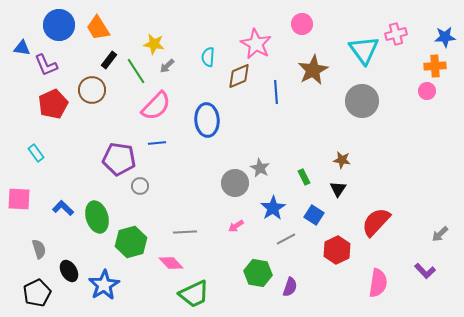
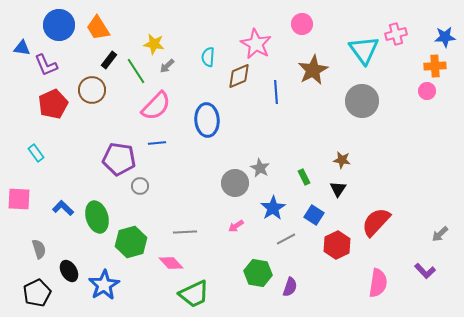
red hexagon at (337, 250): moved 5 px up
